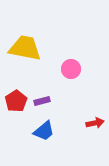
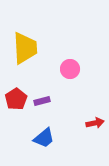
yellow trapezoid: rotated 76 degrees clockwise
pink circle: moved 1 px left
red pentagon: moved 2 px up
blue trapezoid: moved 7 px down
